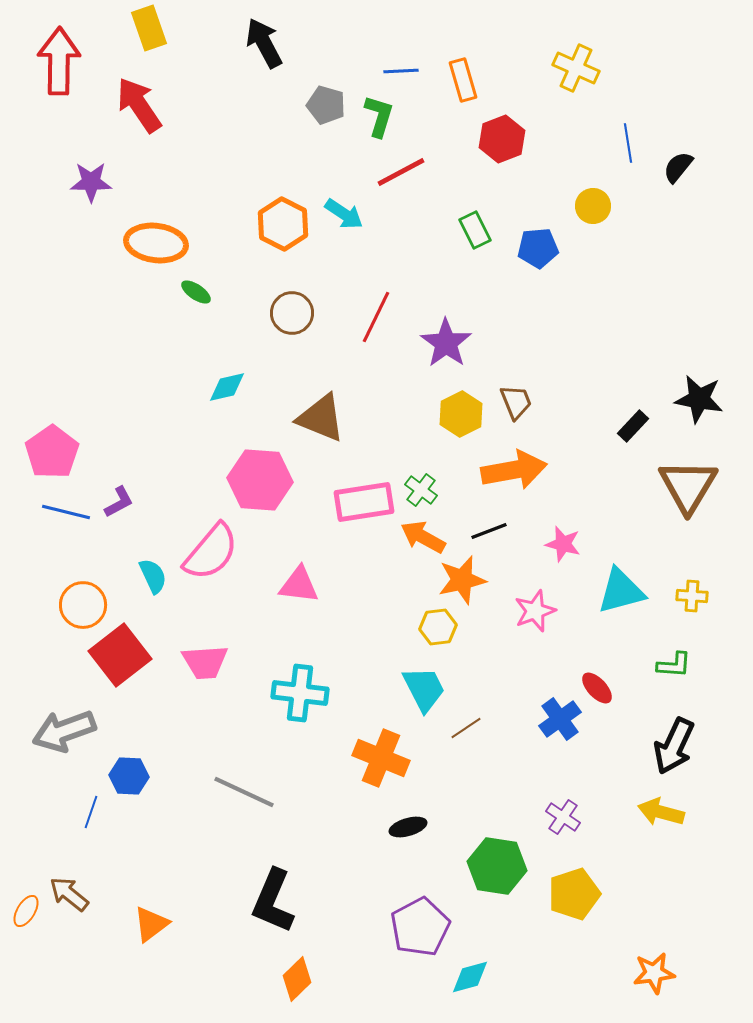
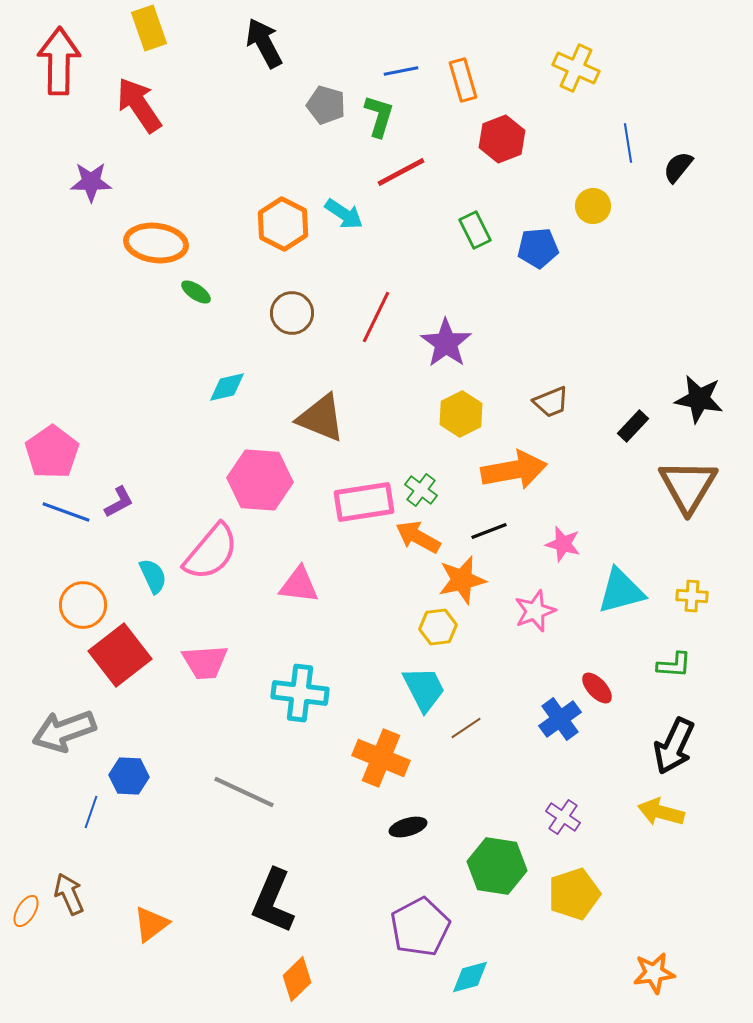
blue line at (401, 71): rotated 8 degrees counterclockwise
brown trapezoid at (516, 402): moved 35 px right; rotated 90 degrees clockwise
blue line at (66, 512): rotated 6 degrees clockwise
orange arrow at (423, 537): moved 5 px left
brown arrow at (69, 894): rotated 27 degrees clockwise
